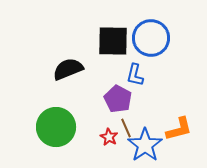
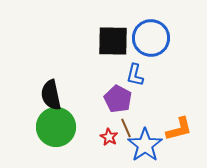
black semicircle: moved 17 px left, 26 px down; rotated 80 degrees counterclockwise
